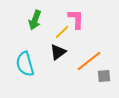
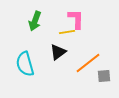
green arrow: moved 1 px down
yellow line: moved 5 px right; rotated 35 degrees clockwise
orange line: moved 1 px left, 2 px down
